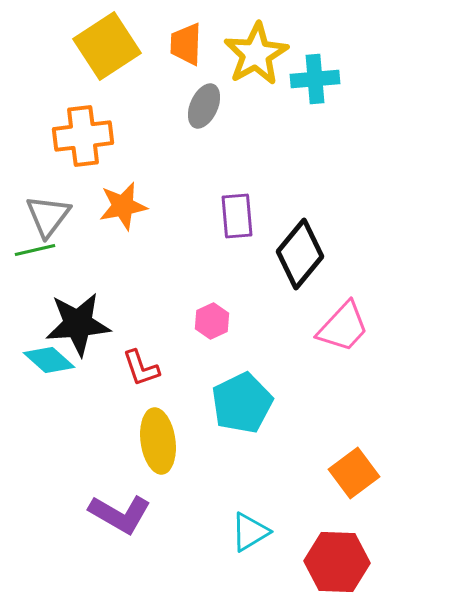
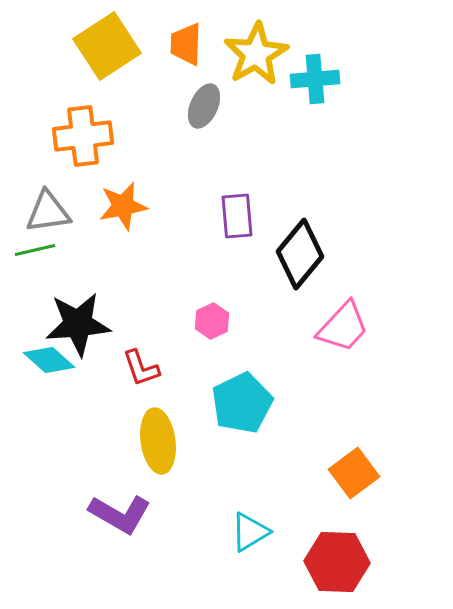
gray triangle: moved 4 px up; rotated 45 degrees clockwise
